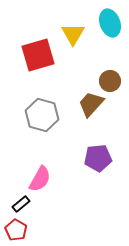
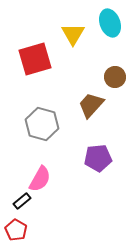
red square: moved 3 px left, 4 px down
brown circle: moved 5 px right, 4 px up
brown trapezoid: moved 1 px down
gray hexagon: moved 9 px down
black rectangle: moved 1 px right, 3 px up
